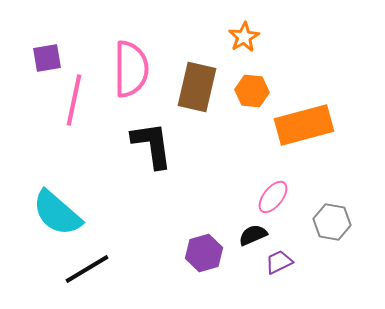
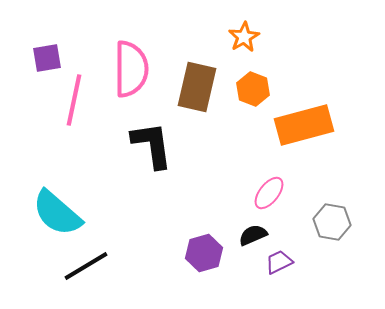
orange hexagon: moved 1 px right, 2 px up; rotated 16 degrees clockwise
pink ellipse: moved 4 px left, 4 px up
black line: moved 1 px left, 3 px up
